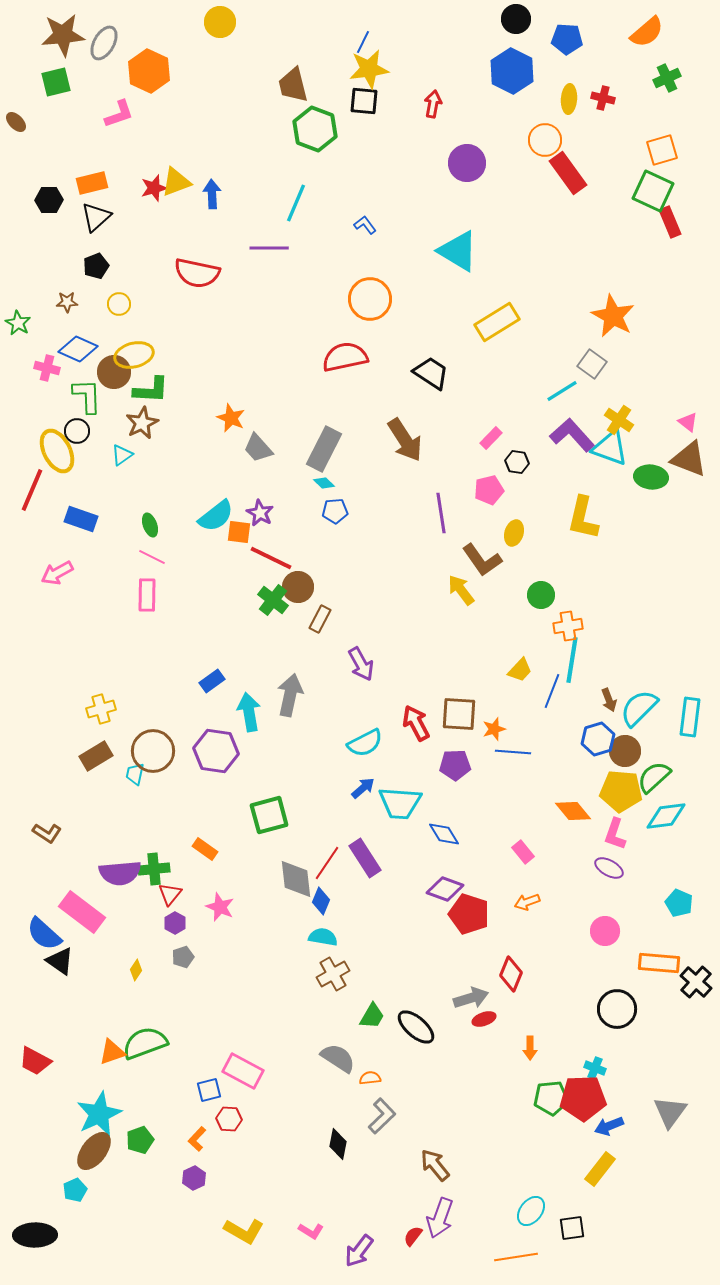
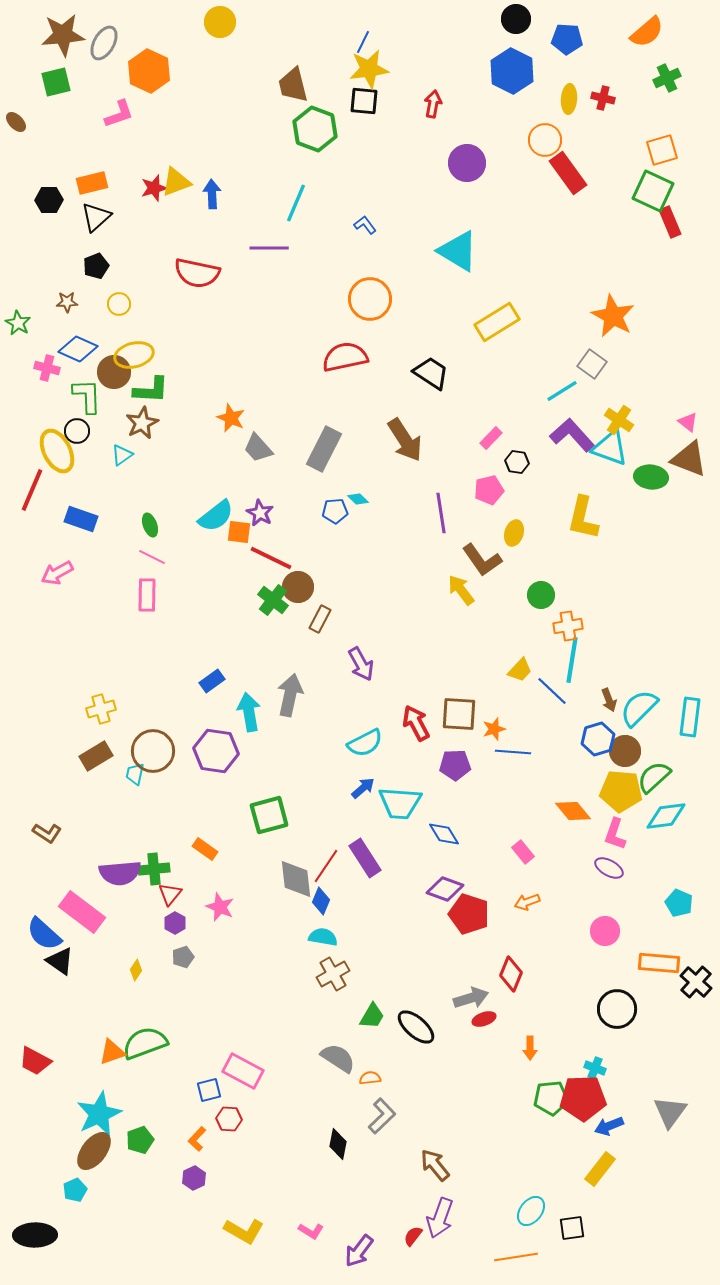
cyan diamond at (324, 483): moved 34 px right, 16 px down
blue line at (552, 691): rotated 68 degrees counterclockwise
red line at (327, 863): moved 1 px left, 3 px down
